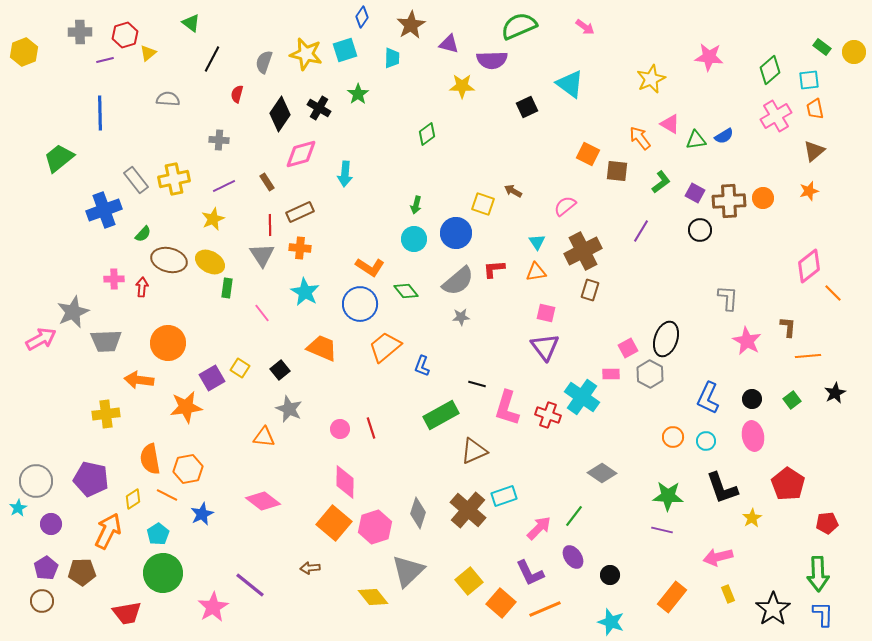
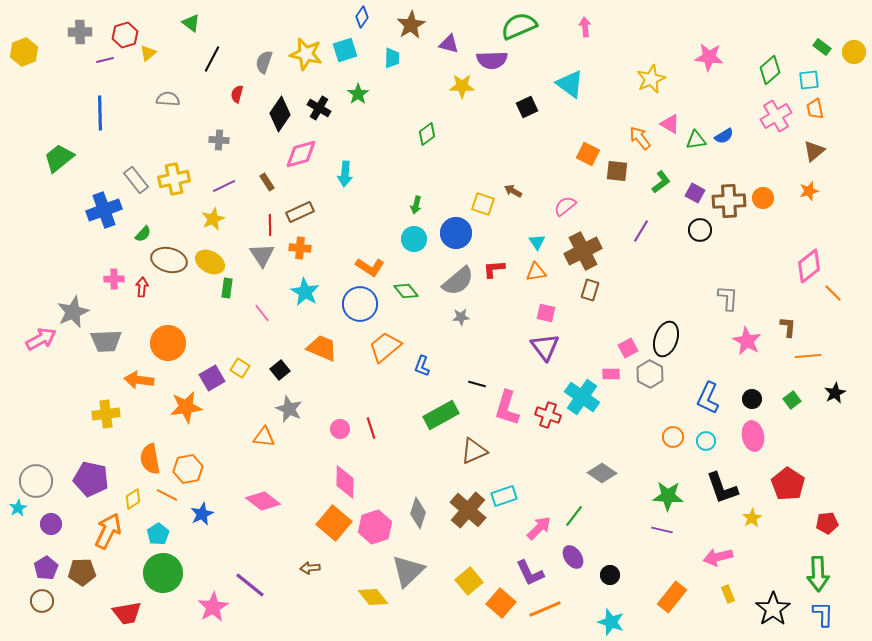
pink arrow at (585, 27): rotated 132 degrees counterclockwise
